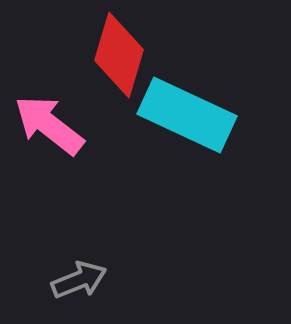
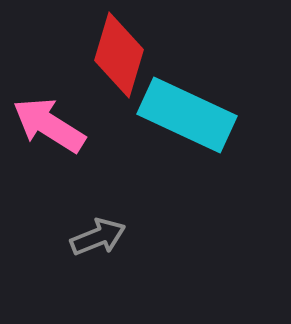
pink arrow: rotated 6 degrees counterclockwise
gray arrow: moved 19 px right, 43 px up
